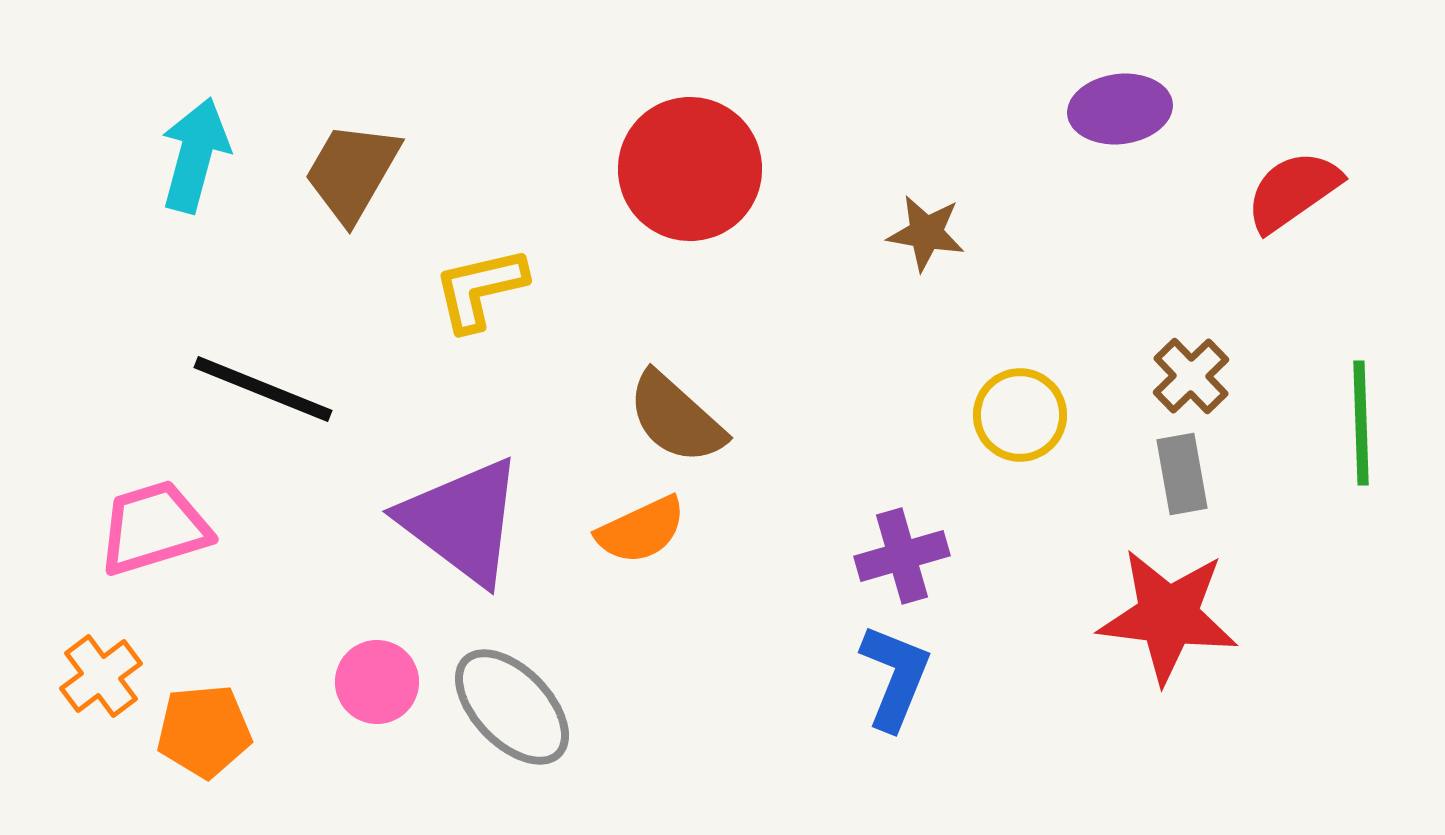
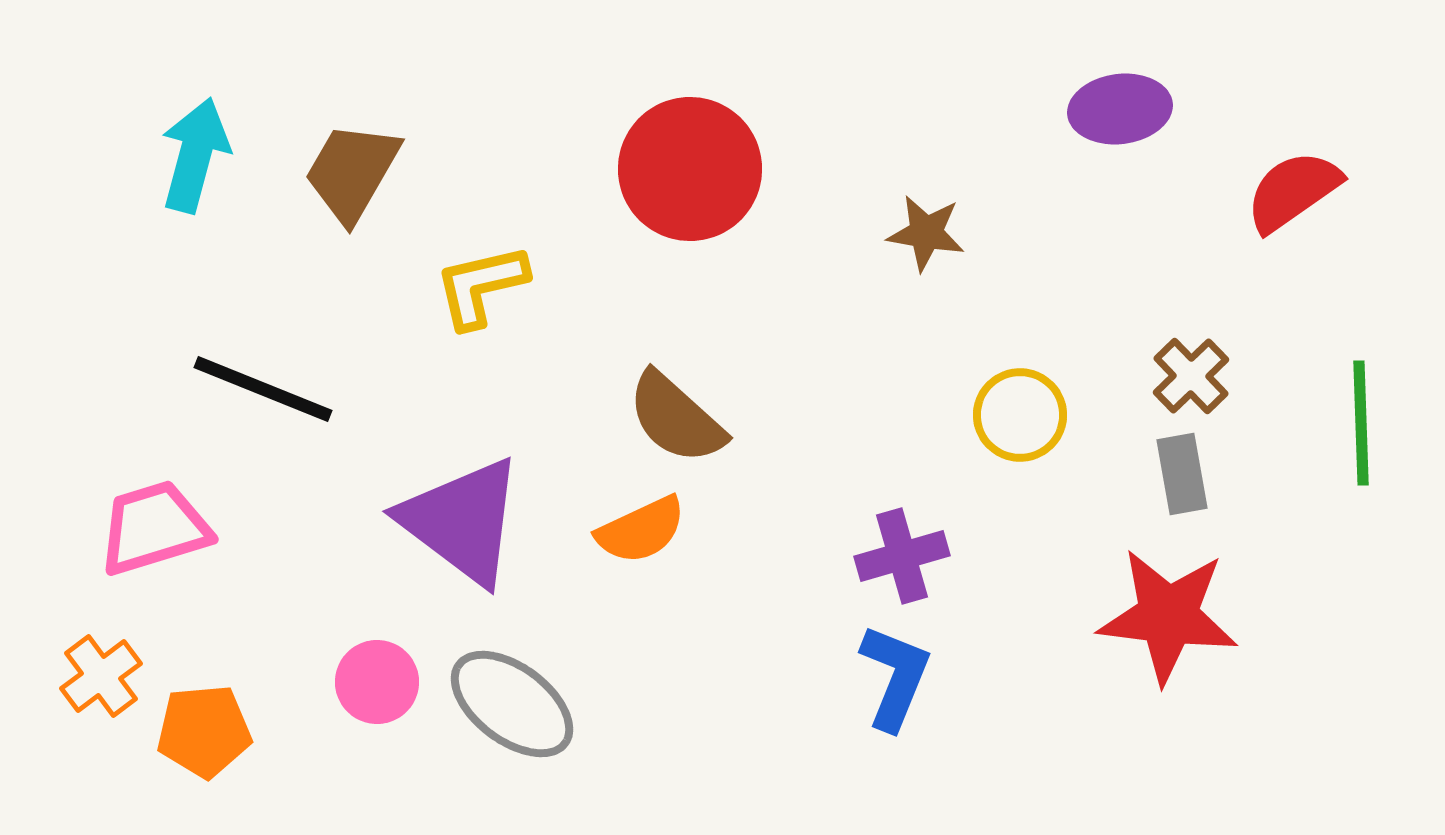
yellow L-shape: moved 1 px right, 3 px up
gray ellipse: moved 3 px up; rotated 9 degrees counterclockwise
